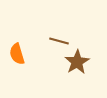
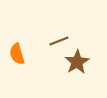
brown line: rotated 36 degrees counterclockwise
